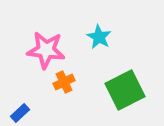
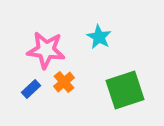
orange cross: rotated 15 degrees counterclockwise
green square: rotated 9 degrees clockwise
blue rectangle: moved 11 px right, 24 px up
